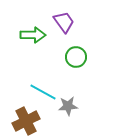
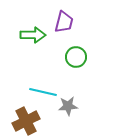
purple trapezoid: rotated 50 degrees clockwise
cyan line: rotated 16 degrees counterclockwise
